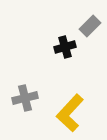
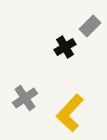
black cross: rotated 15 degrees counterclockwise
gray cross: rotated 20 degrees counterclockwise
